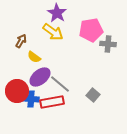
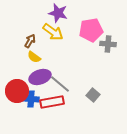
purple star: moved 1 px right; rotated 18 degrees counterclockwise
brown arrow: moved 9 px right
purple ellipse: rotated 20 degrees clockwise
